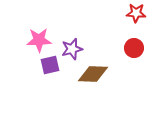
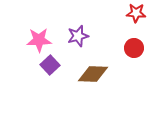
purple star: moved 6 px right, 13 px up
purple square: rotated 30 degrees counterclockwise
